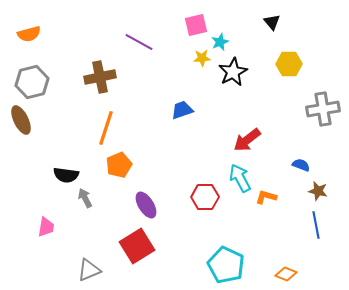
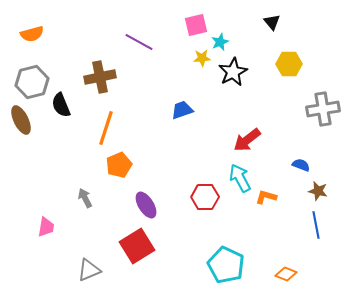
orange semicircle: moved 3 px right
black semicircle: moved 5 px left, 70 px up; rotated 60 degrees clockwise
